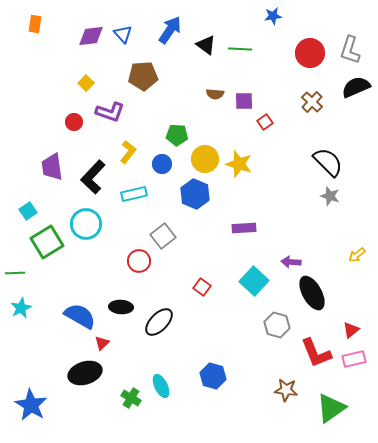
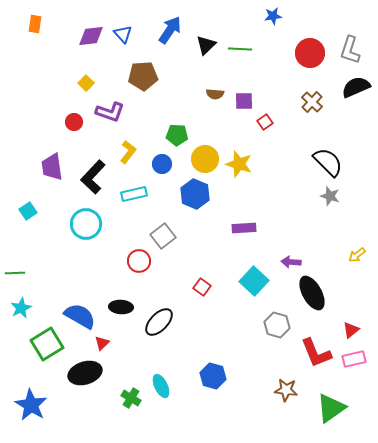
black triangle at (206, 45): rotated 40 degrees clockwise
green square at (47, 242): moved 102 px down
